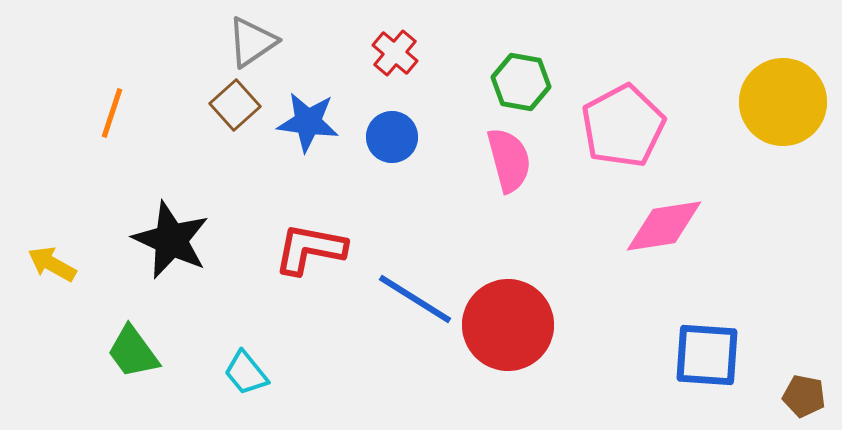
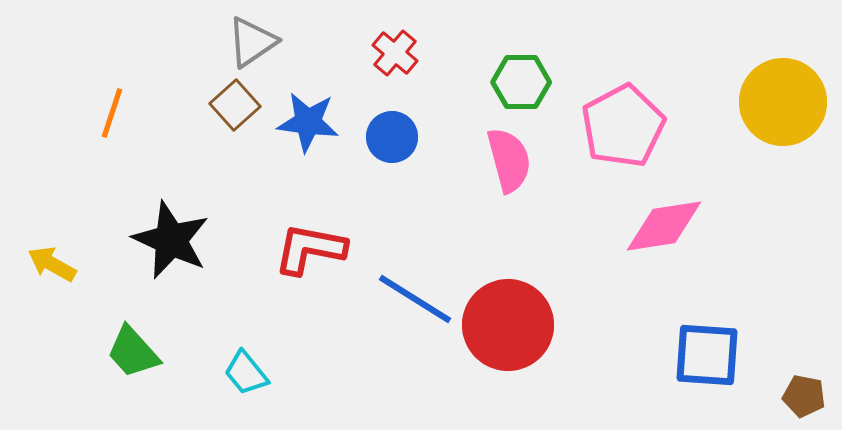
green hexagon: rotated 10 degrees counterclockwise
green trapezoid: rotated 6 degrees counterclockwise
